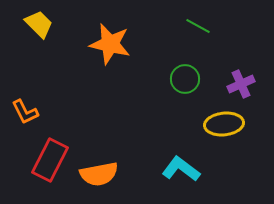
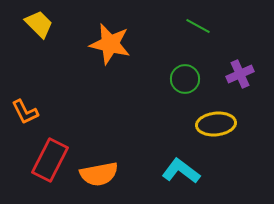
purple cross: moved 1 px left, 10 px up
yellow ellipse: moved 8 px left
cyan L-shape: moved 2 px down
